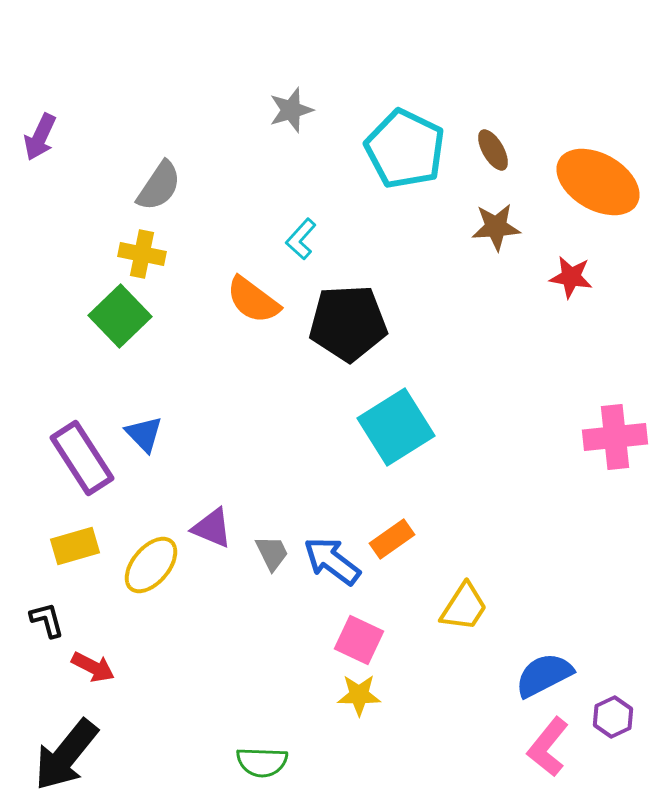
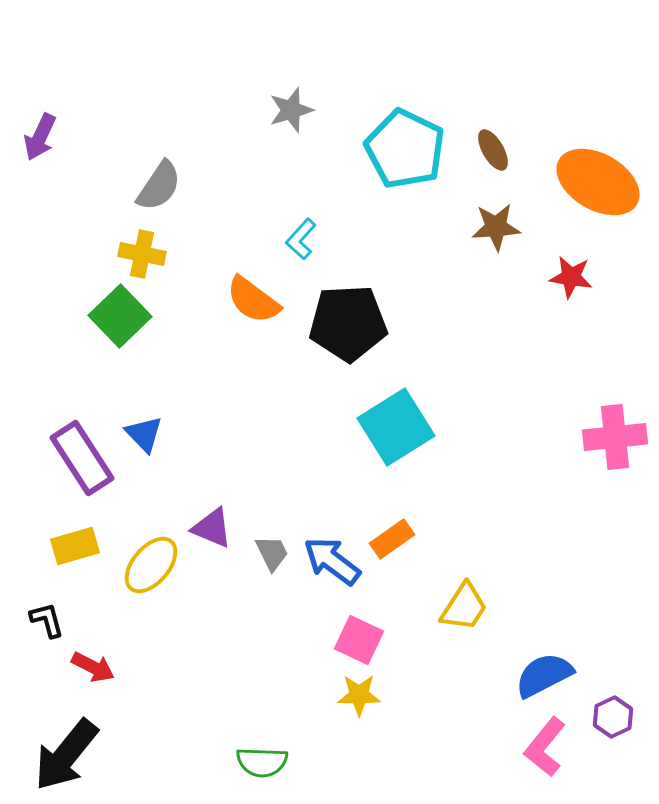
pink L-shape: moved 3 px left
